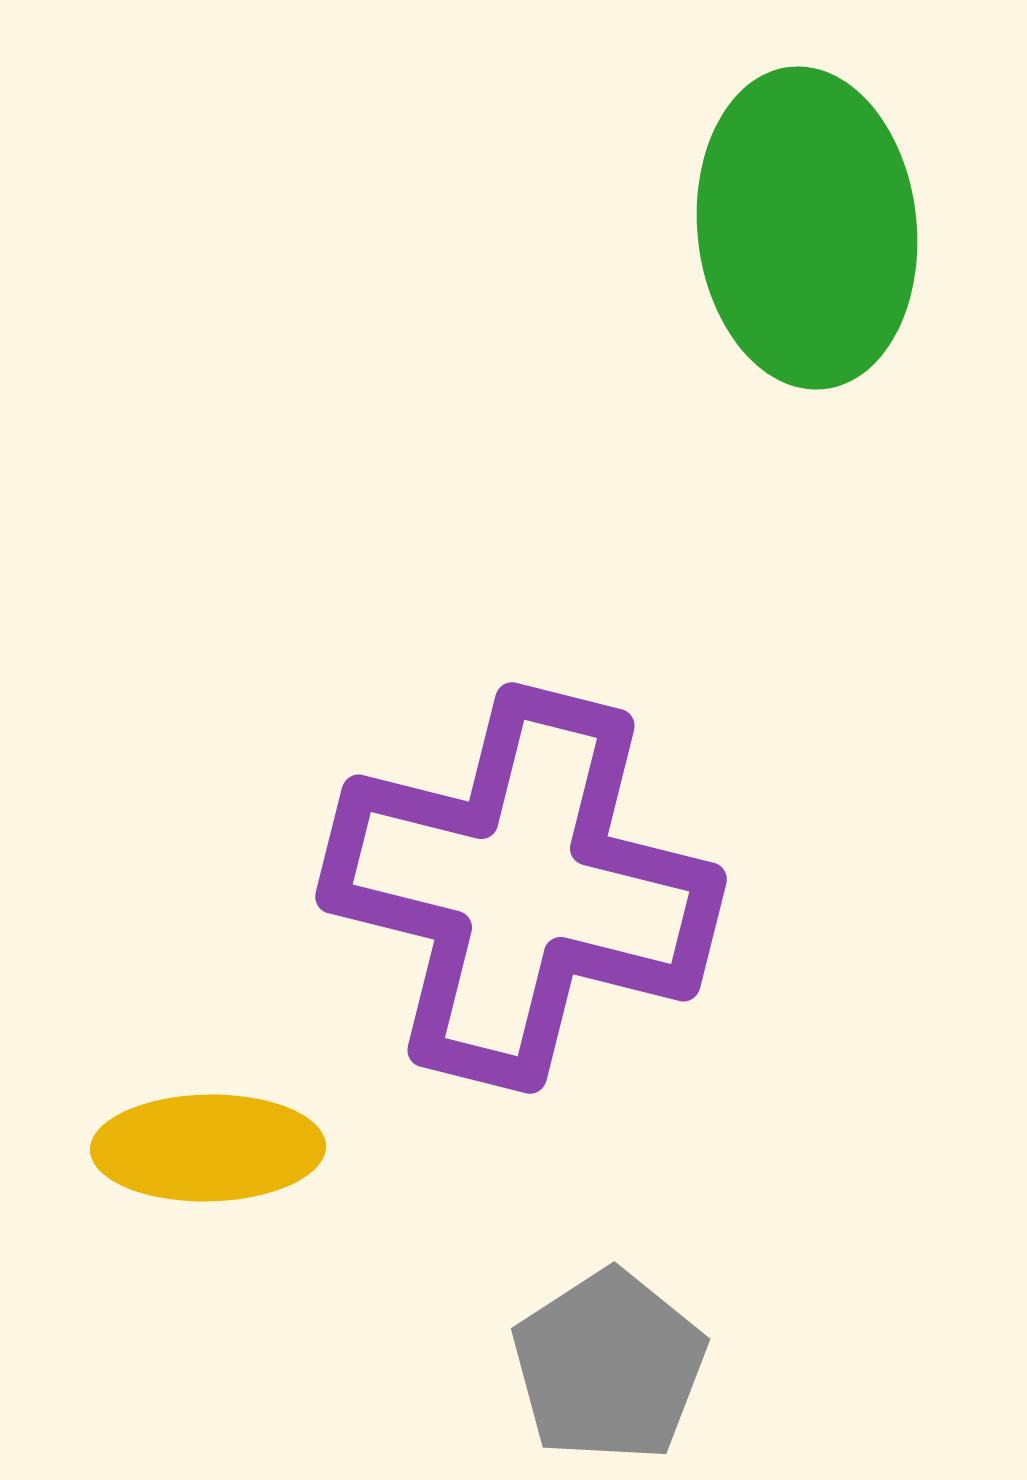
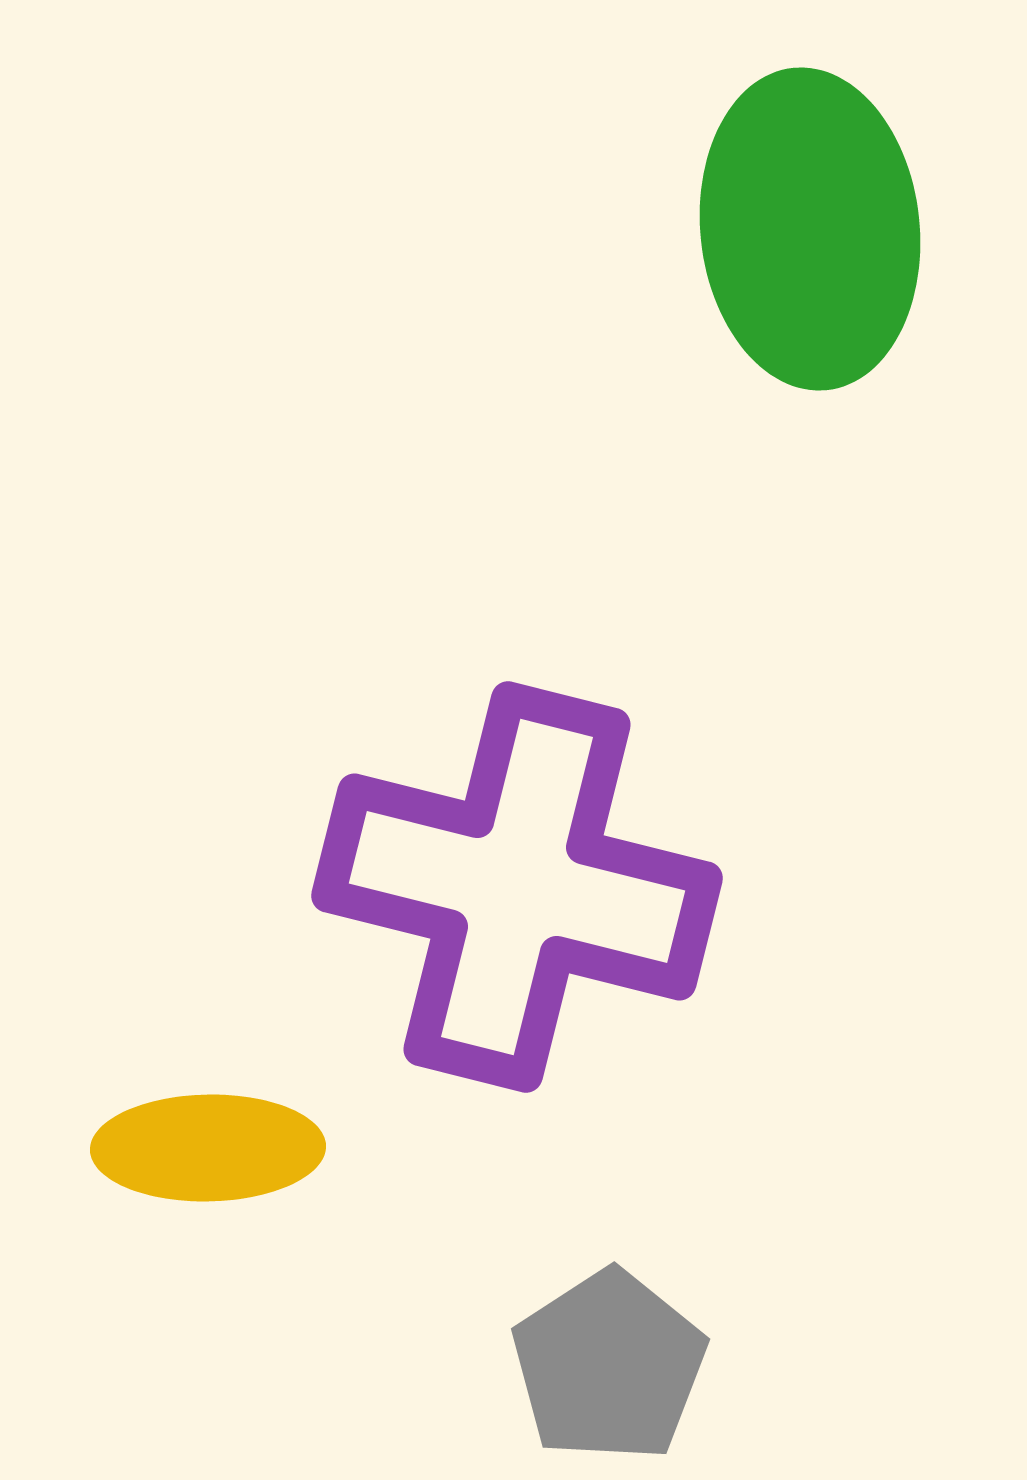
green ellipse: moved 3 px right, 1 px down
purple cross: moved 4 px left, 1 px up
